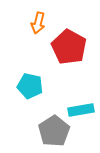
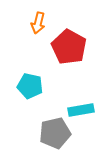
gray pentagon: moved 1 px right, 2 px down; rotated 20 degrees clockwise
